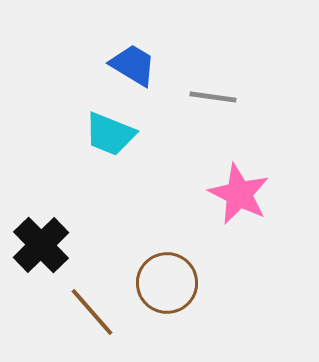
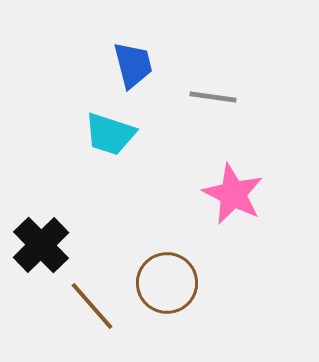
blue trapezoid: rotated 45 degrees clockwise
cyan trapezoid: rotated 4 degrees counterclockwise
pink star: moved 6 px left
brown line: moved 6 px up
